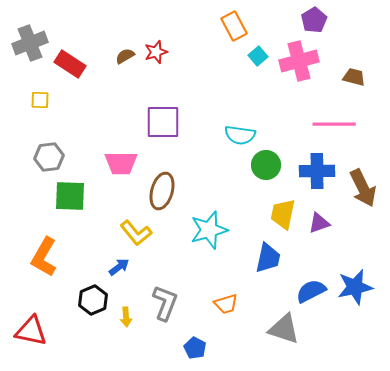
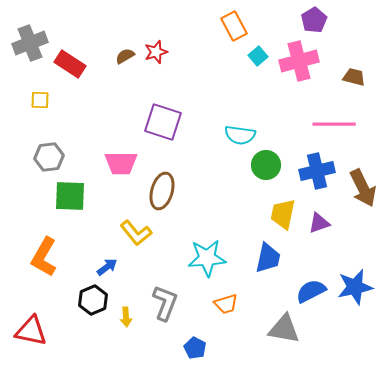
purple square: rotated 18 degrees clockwise
blue cross: rotated 12 degrees counterclockwise
cyan star: moved 2 px left, 28 px down; rotated 12 degrees clockwise
blue arrow: moved 12 px left
gray triangle: rotated 8 degrees counterclockwise
